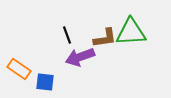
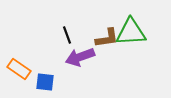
brown L-shape: moved 2 px right
